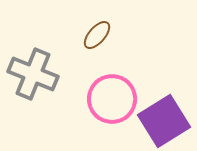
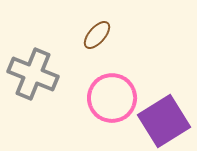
pink circle: moved 1 px up
